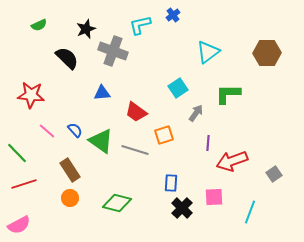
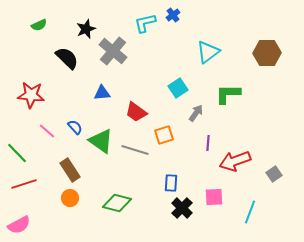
cyan L-shape: moved 5 px right, 2 px up
gray cross: rotated 20 degrees clockwise
blue semicircle: moved 3 px up
red arrow: moved 3 px right
